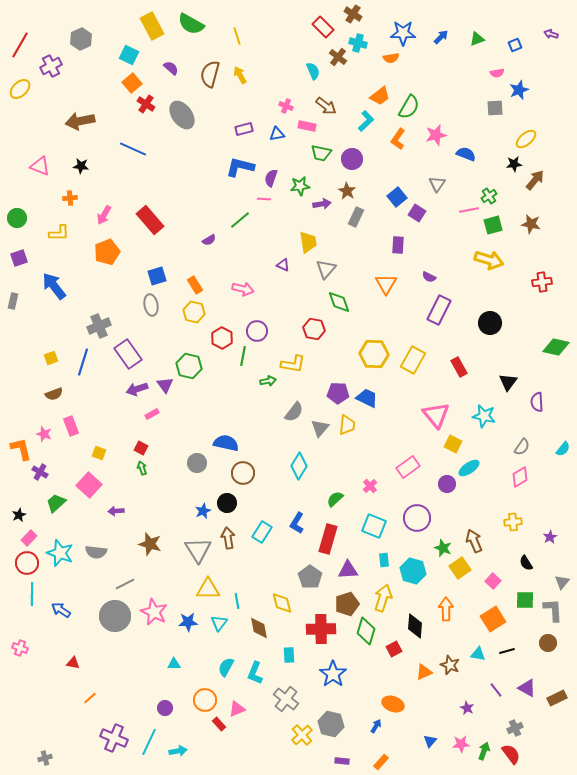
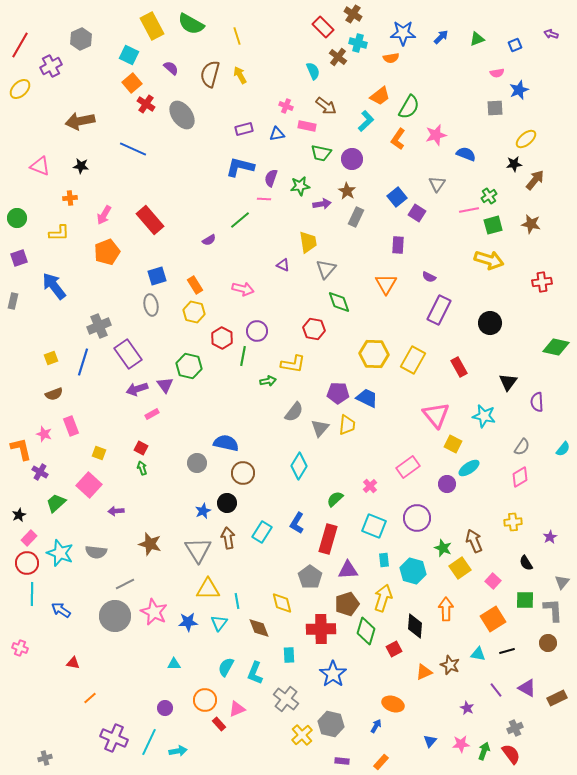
brown diamond at (259, 628): rotated 10 degrees counterclockwise
